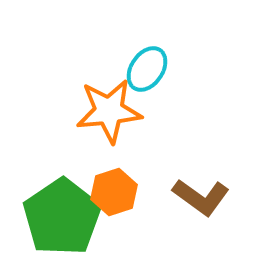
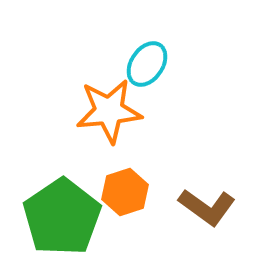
cyan ellipse: moved 5 px up
orange hexagon: moved 11 px right
brown L-shape: moved 6 px right, 10 px down
